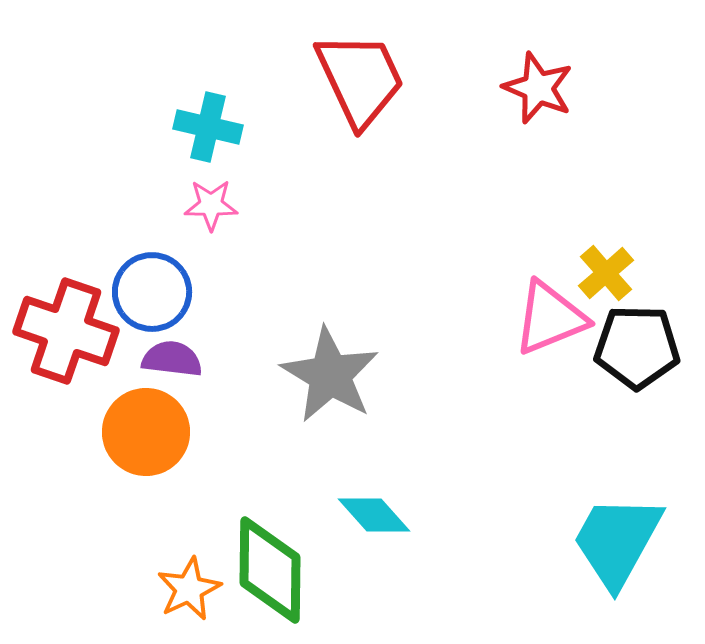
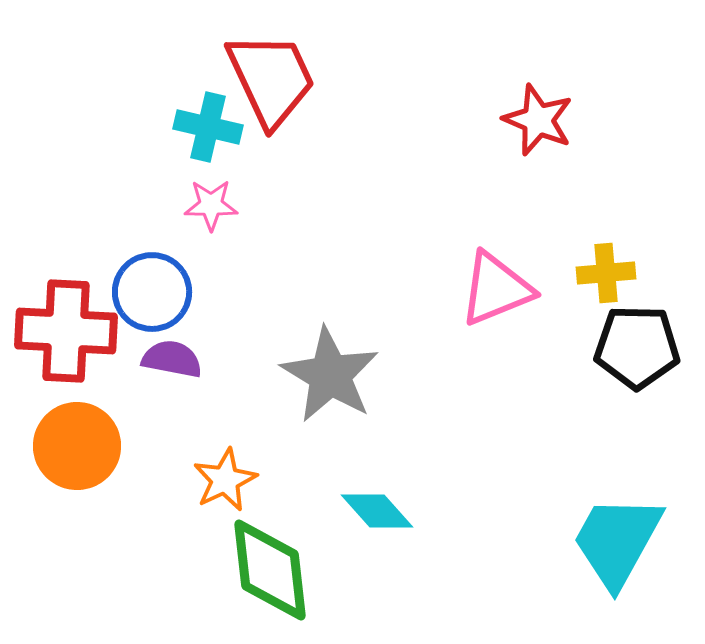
red trapezoid: moved 89 px left
red star: moved 32 px down
yellow cross: rotated 36 degrees clockwise
pink triangle: moved 54 px left, 29 px up
red cross: rotated 16 degrees counterclockwise
purple semicircle: rotated 4 degrees clockwise
orange circle: moved 69 px left, 14 px down
cyan diamond: moved 3 px right, 4 px up
green diamond: rotated 7 degrees counterclockwise
orange star: moved 36 px right, 109 px up
